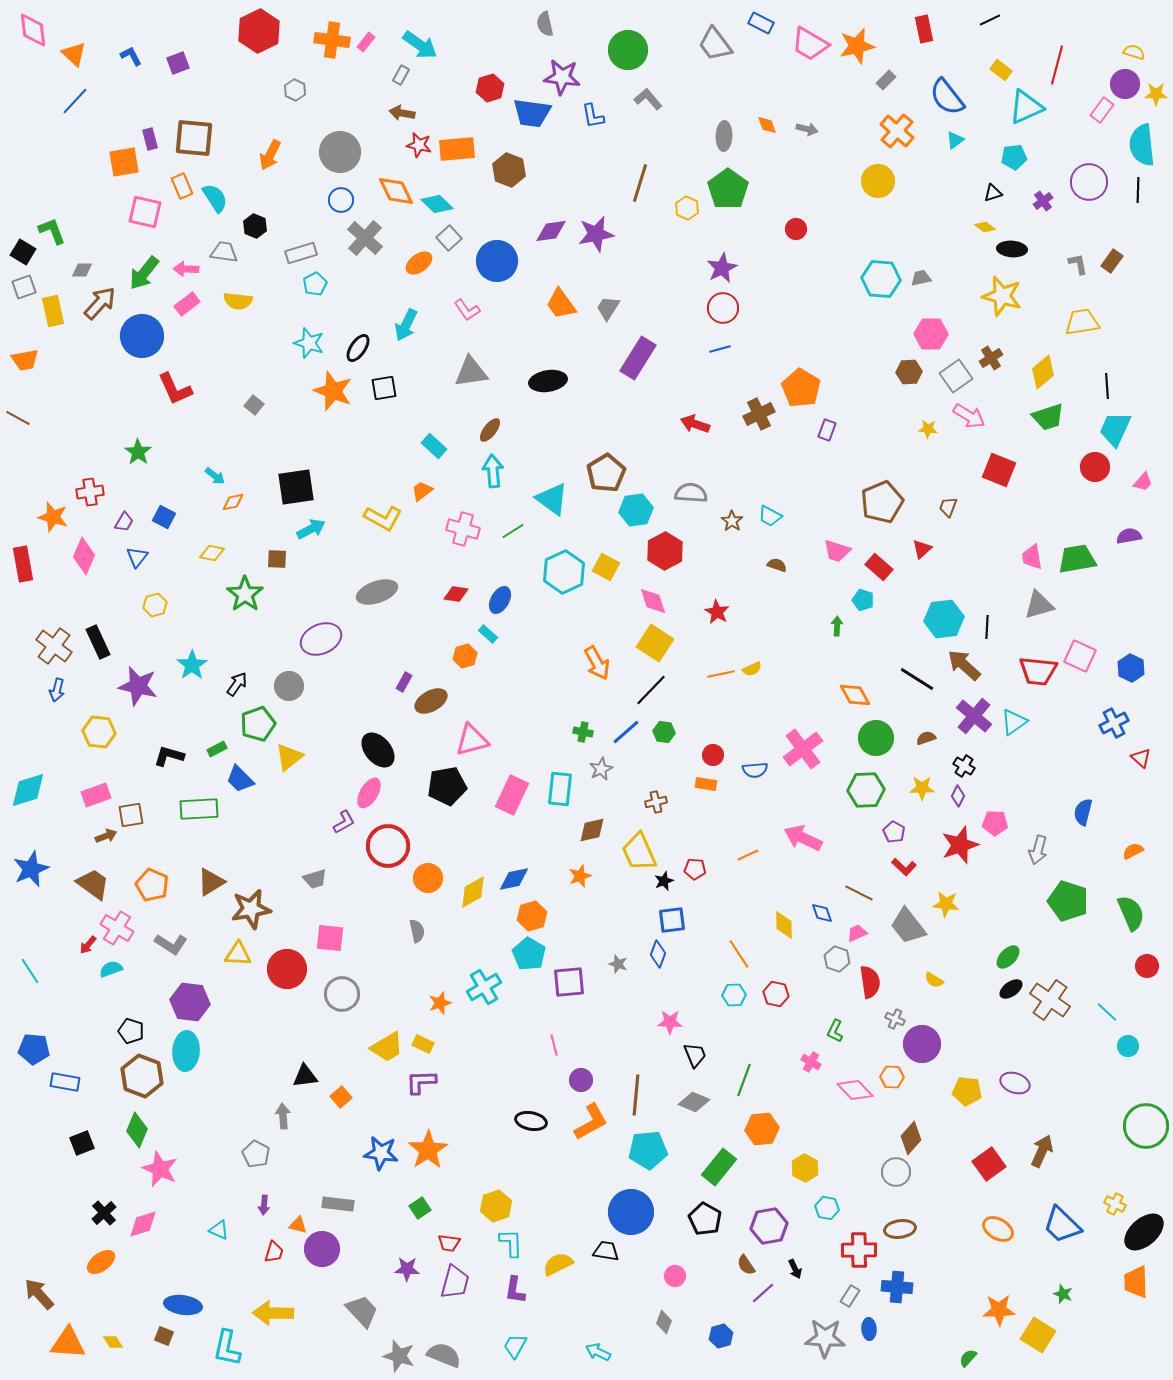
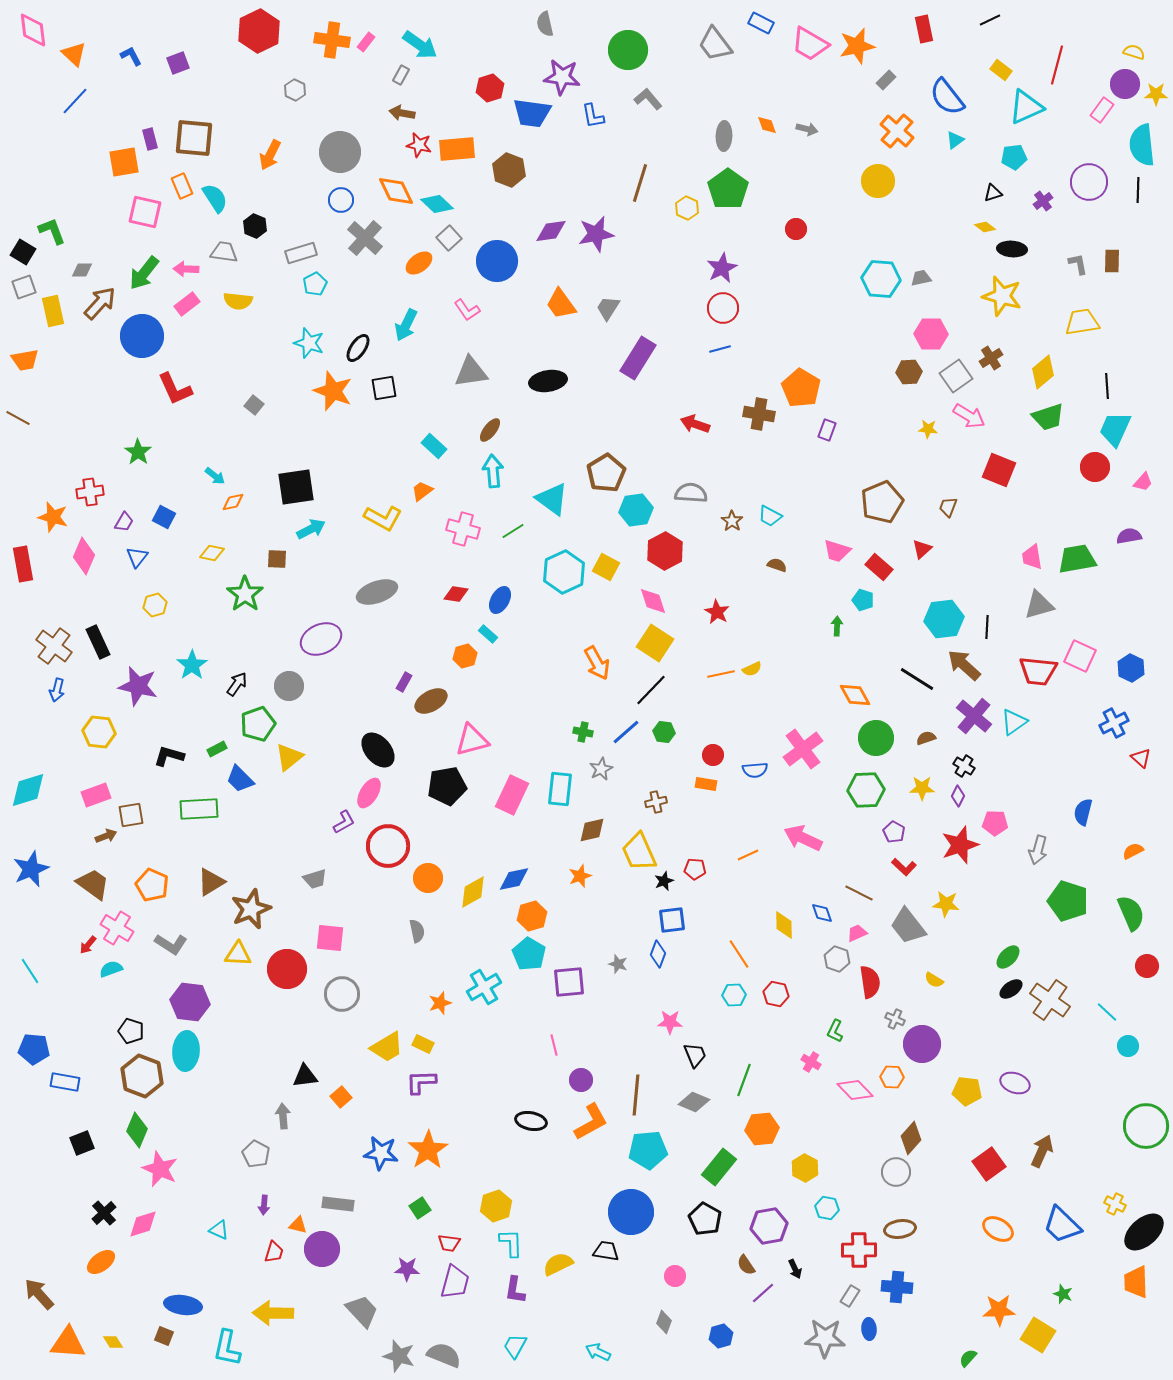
brown rectangle at (1112, 261): rotated 35 degrees counterclockwise
brown cross at (759, 414): rotated 36 degrees clockwise
brown star at (251, 909): rotated 12 degrees counterclockwise
